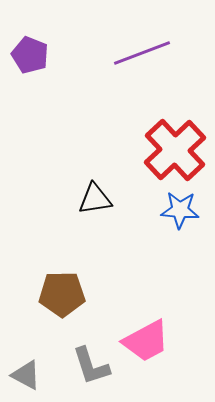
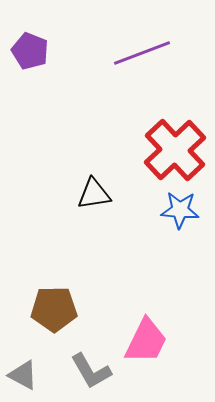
purple pentagon: moved 4 px up
black triangle: moved 1 px left, 5 px up
brown pentagon: moved 8 px left, 15 px down
pink trapezoid: rotated 36 degrees counterclockwise
gray L-shape: moved 5 px down; rotated 12 degrees counterclockwise
gray triangle: moved 3 px left
